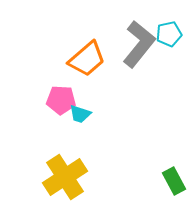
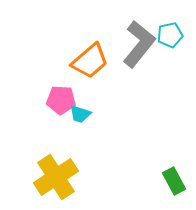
cyan pentagon: moved 1 px right, 1 px down
orange trapezoid: moved 3 px right, 2 px down
yellow cross: moved 9 px left
